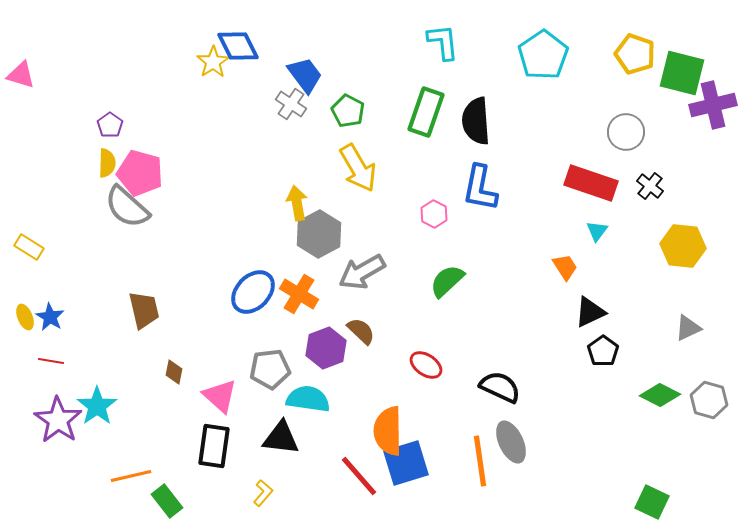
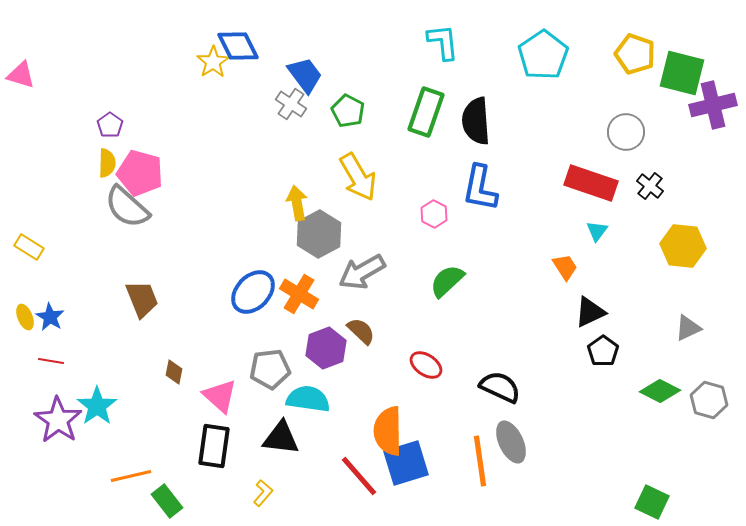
yellow arrow at (358, 168): moved 9 px down
brown trapezoid at (144, 310): moved 2 px left, 11 px up; rotated 9 degrees counterclockwise
green diamond at (660, 395): moved 4 px up
